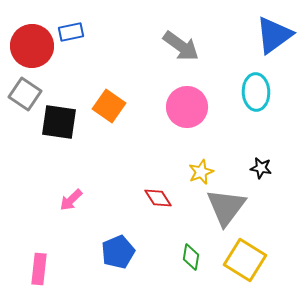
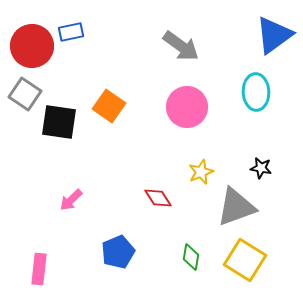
gray triangle: moved 10 px right; rotated 33 degrees clockwise
